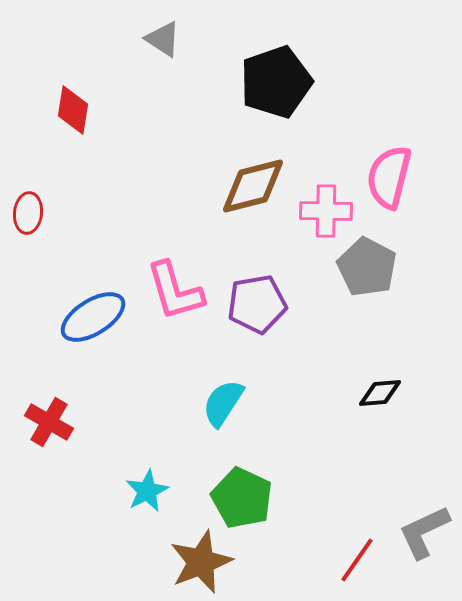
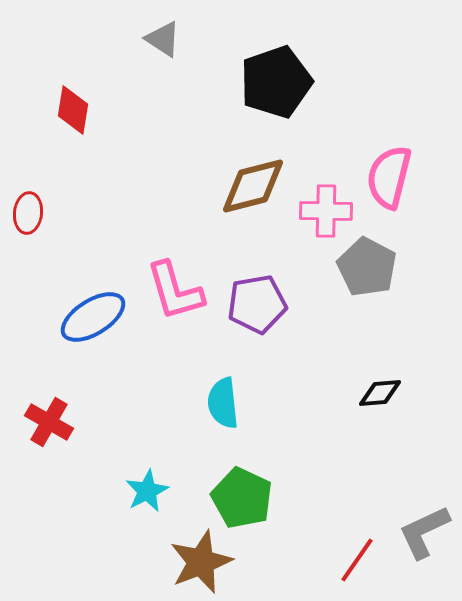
cyan semicircle: rotated 39 degrees counterclockwise
